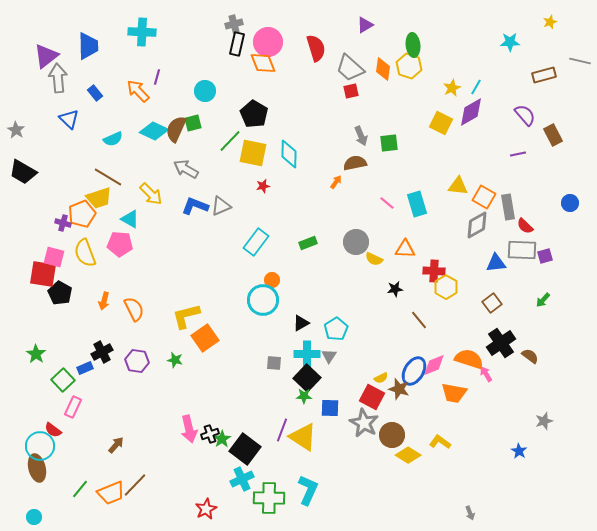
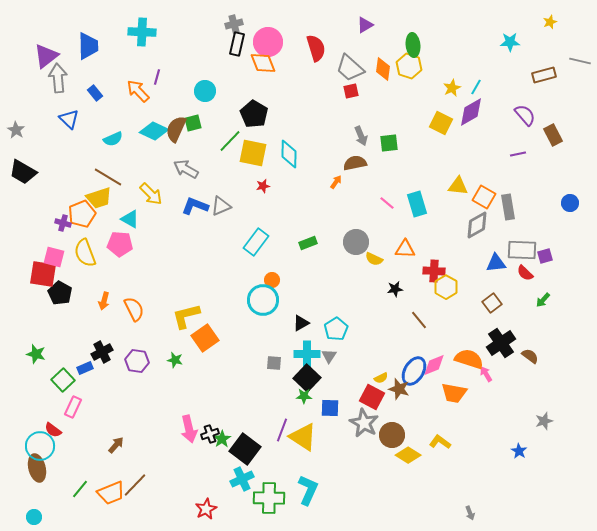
red semicircle at (525, 226): moved 47 px down
green star at (36, 354): rotated 18 degrees counterclockwise
